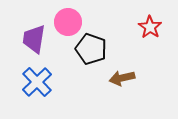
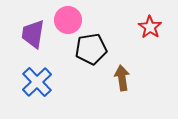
pink circle: moved 2 px up
purple trapezoid: moved 1 px left, 5 px up
black pentagon: rotated 28 degrees counterclockwise
brown arrow: rotated 95 degrees clockwise
